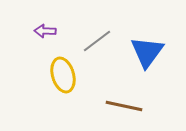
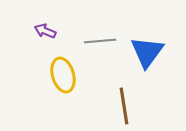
purple arrow: rotated 20 degrees clockwise
gray line: moved 3 px right; rotated 32 degrees clockwise
brown line: rotated 69 degrees clockwise
